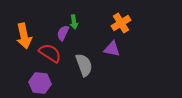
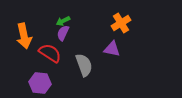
green arrow: moved 11 px left, 1 px up; rotated 72 degrees clockwise
